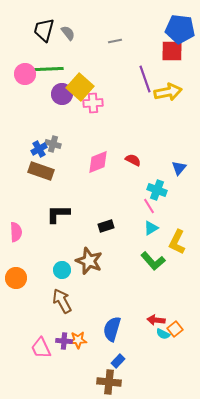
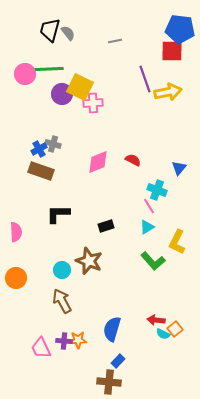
black trapezoid: moved 6 px right
yellow square: rotated 16 degrees counterclockwise
cyan triangle: moved 4 px left, 1 px up
